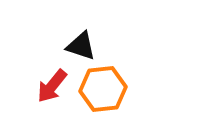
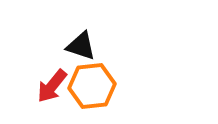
orange hexagon: moved 11 px left, 3 px up
